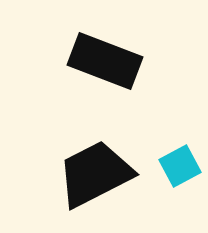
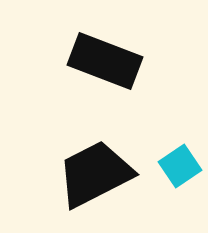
cyan square: rotated 6 degrees counterclockwise
